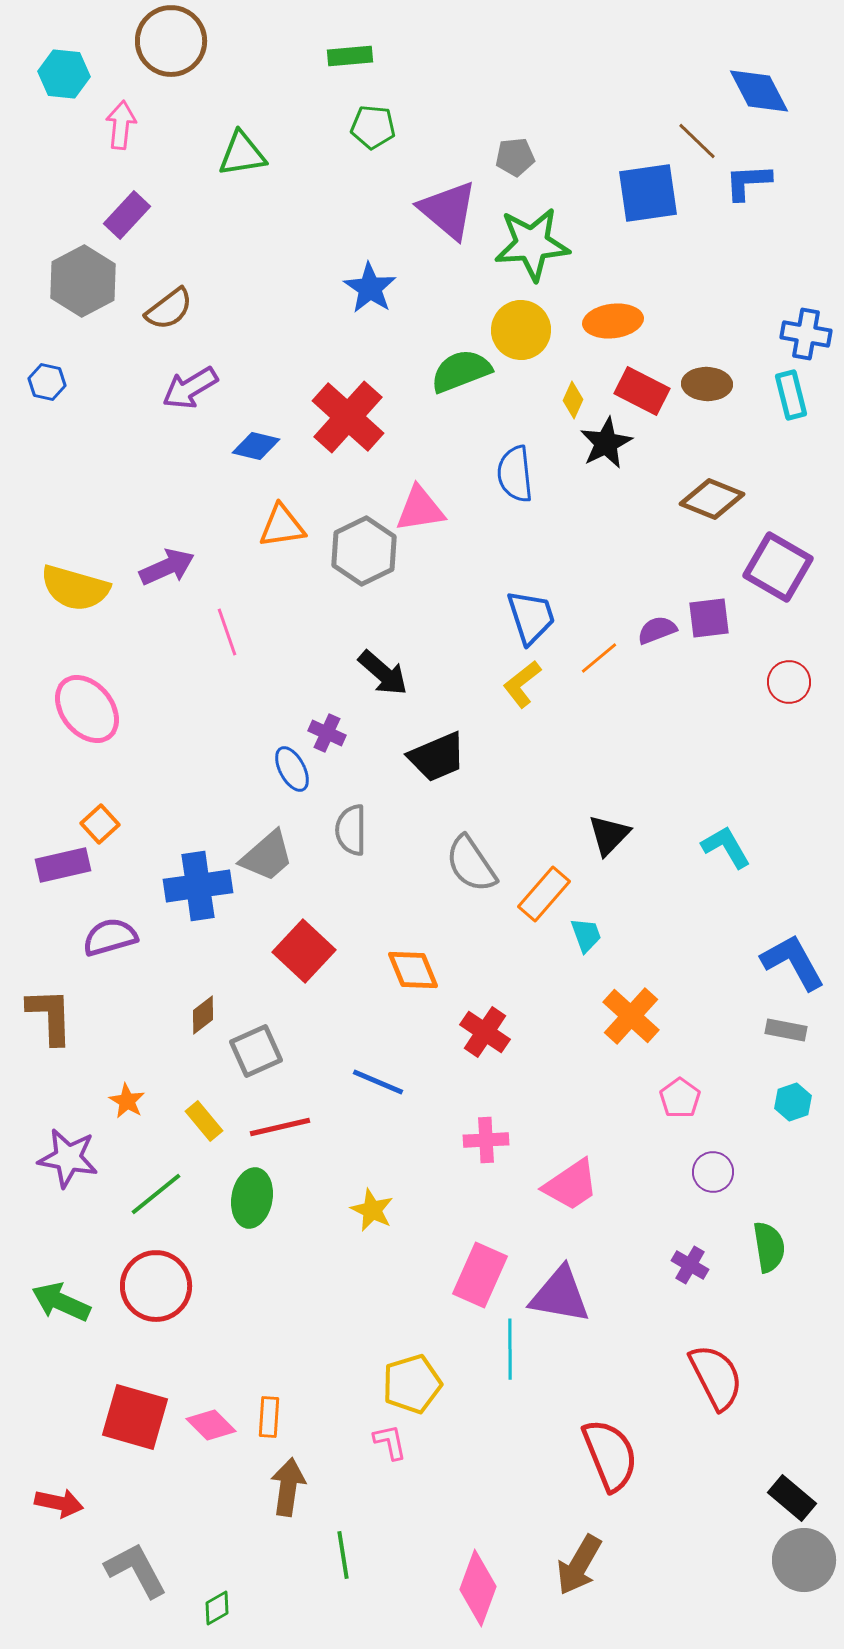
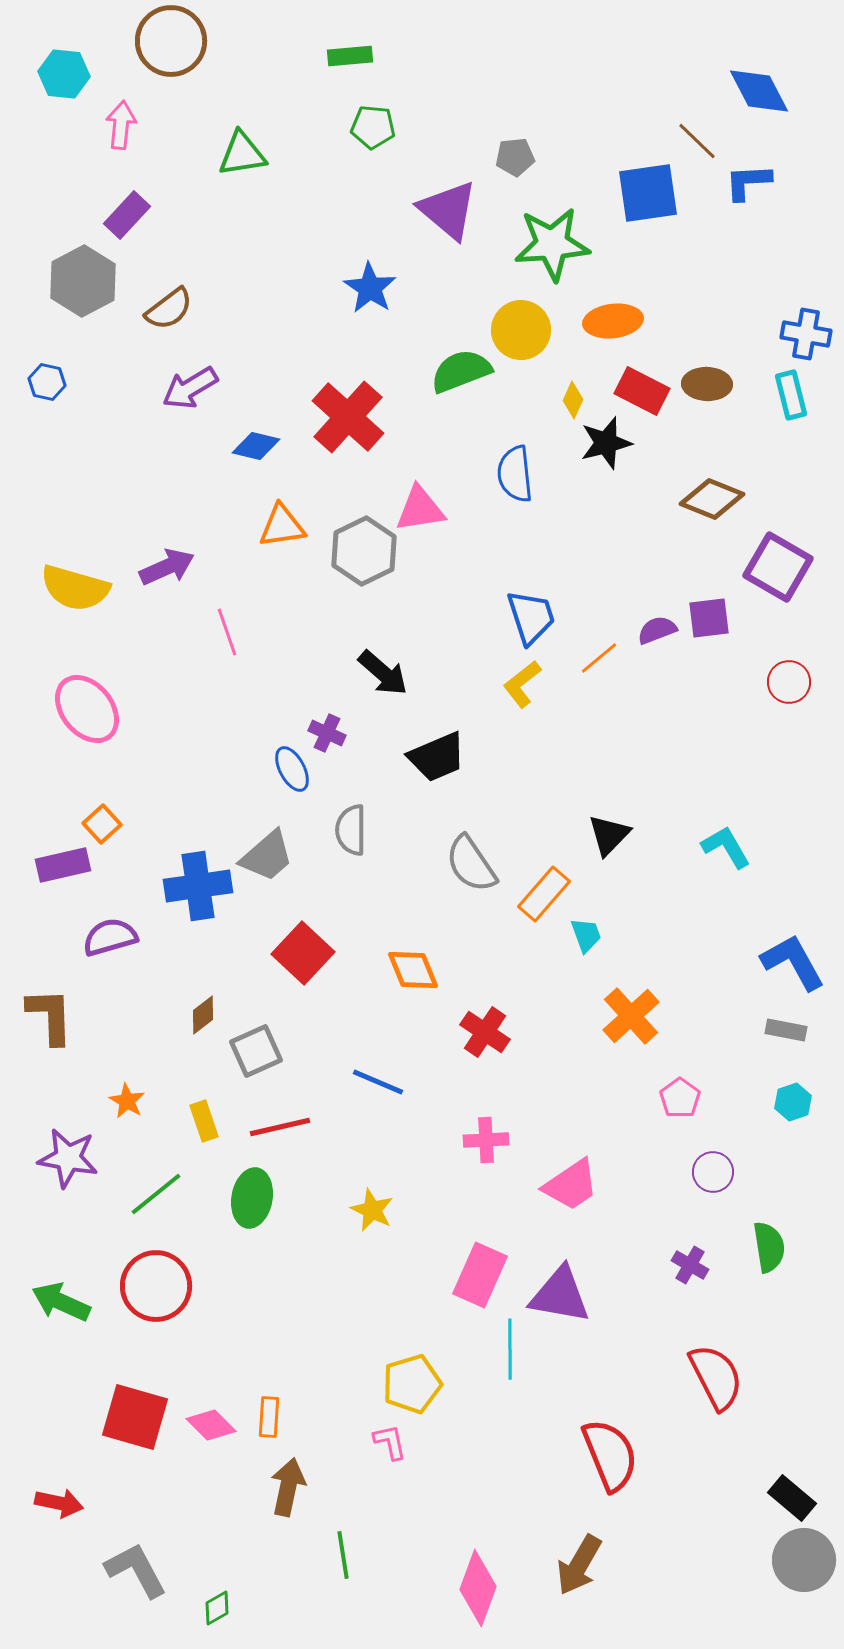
green star at (532, 244): moved 20 px right
black star at (606, 443): rotated 12 degrees clockwise
orange square at (100, 824): moved 2 px right
red square at (304, 951): moved 1 px left, 2 px down
orange cross at (631, 1016): rotated 6 degrees clockwise
yellow rectangle at (204, 1121): rotated 21 degrees clockwise
brown arrow at (288, 1487): rotated 4 degrees clockwise
